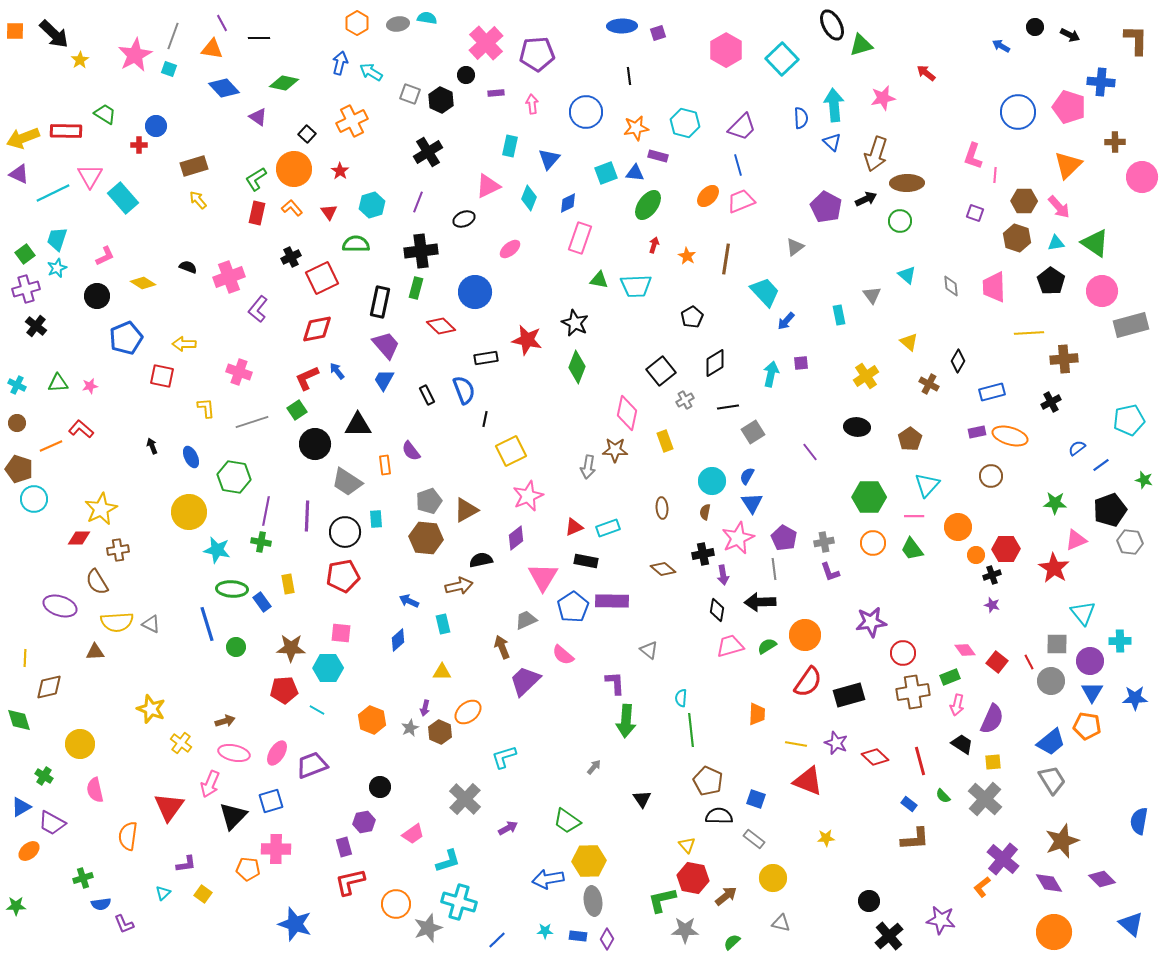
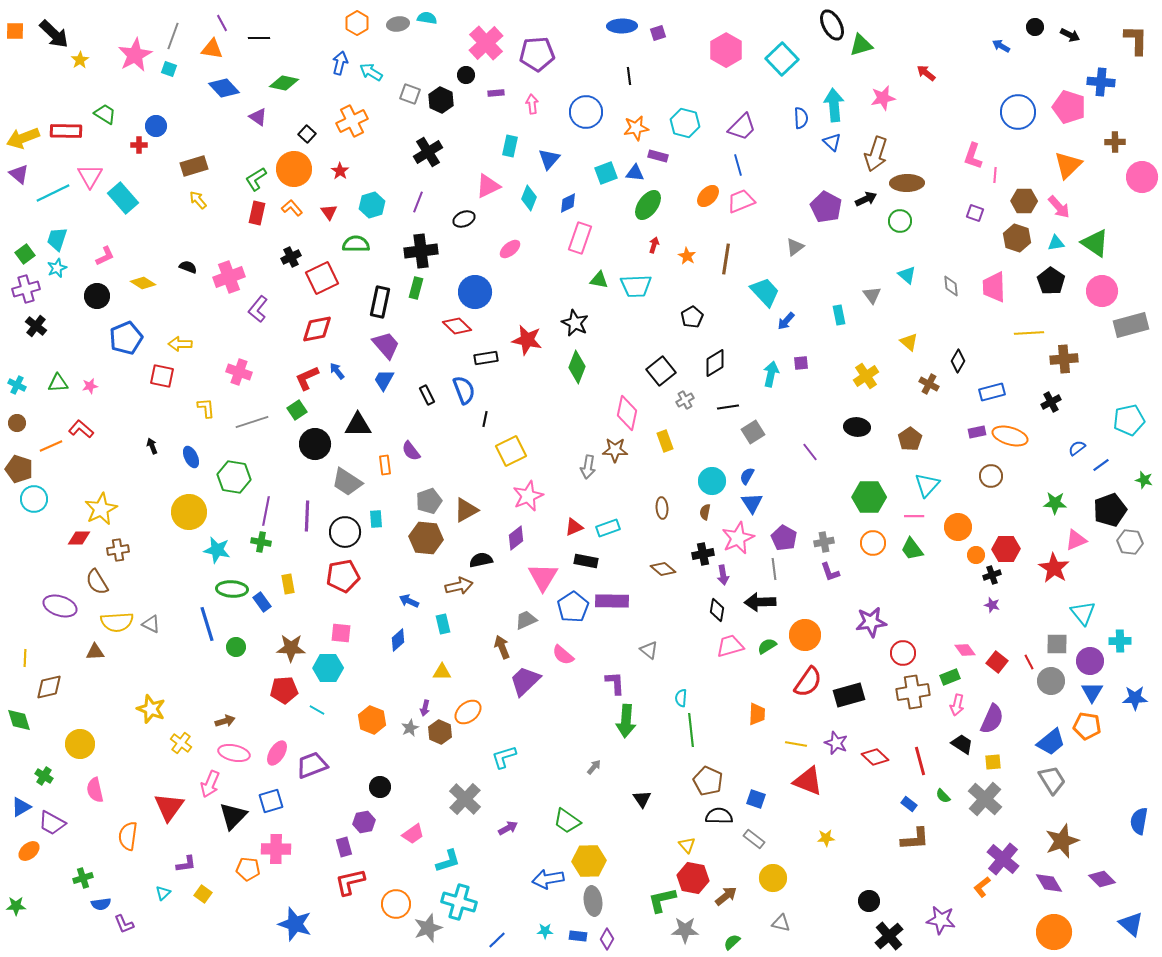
purple triangle at (19, 174): rotated 15 degrees clockwise
red diamond at (441, 326): moved 16 px right
yellow arrow at (184, 344): moved 4 px left
